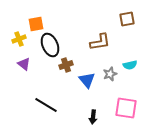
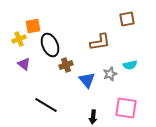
orange square: moved 3 px left, 2 px down
